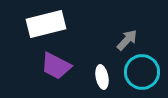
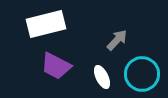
gray arrow: moved 10 px left
cyan circle: moved 2 px down
white ellipse: rotated 15 degrees counterclockwise
